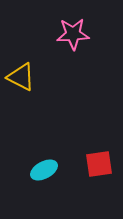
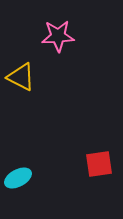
pink star: moved 15 px left, 2 px down
cyan ellipse: moved 26 px left, 8 px down
